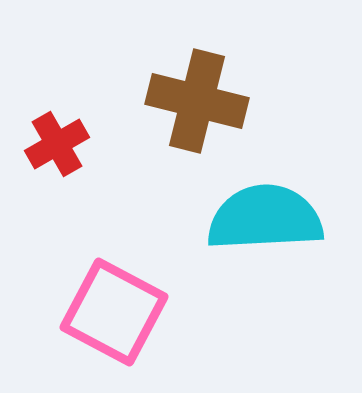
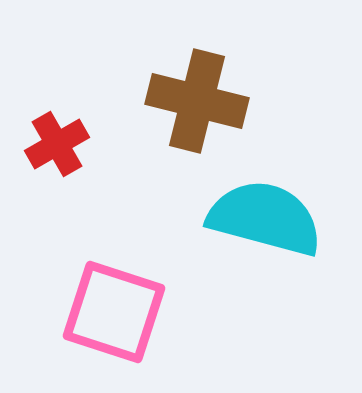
cyan semicircle: rotated 18 degrees clockwise
pink square: rotated 10 degrees counterclockwise
